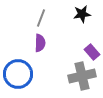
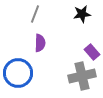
gray line: moved 6 px left, 4 px up
blue circle: moved 1 px up
